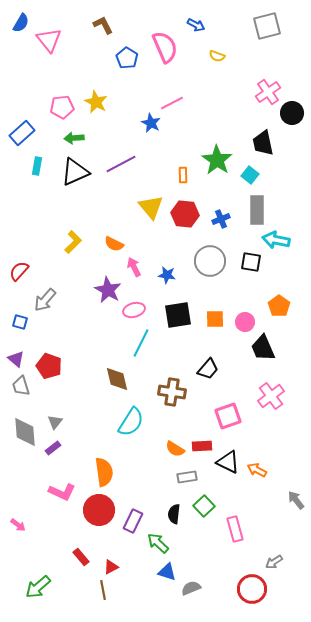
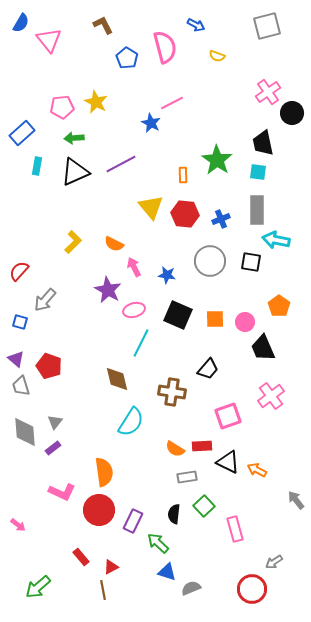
pink semicircle at (165, 47): rotated 8 degrees clockwise
cyan square at (250, 175): moved 8 px right, 3 px up; rotated 30 degrees counterclockwise
black square at (178, 315): rotated 32 degrees clockwise
